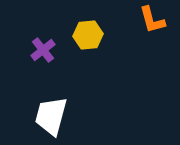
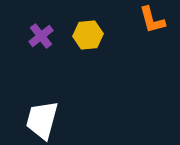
purple cross: moved 2 px left, 14 px up
white trapezoid: moved 9 px left, 4 px down
